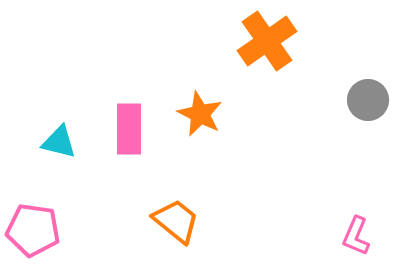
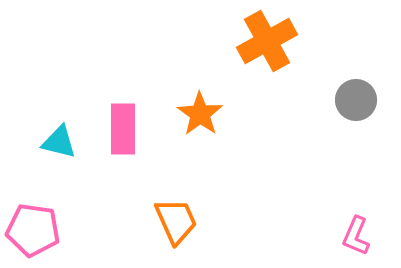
orange cross: rotated 6 degrees clockwise
gray circle: moved 12 px left
orange star: rotated 9 degrees clockwise
pink rectangle: moved 6 px left
orange trapezoid: rotated 27 degrees clockwise
